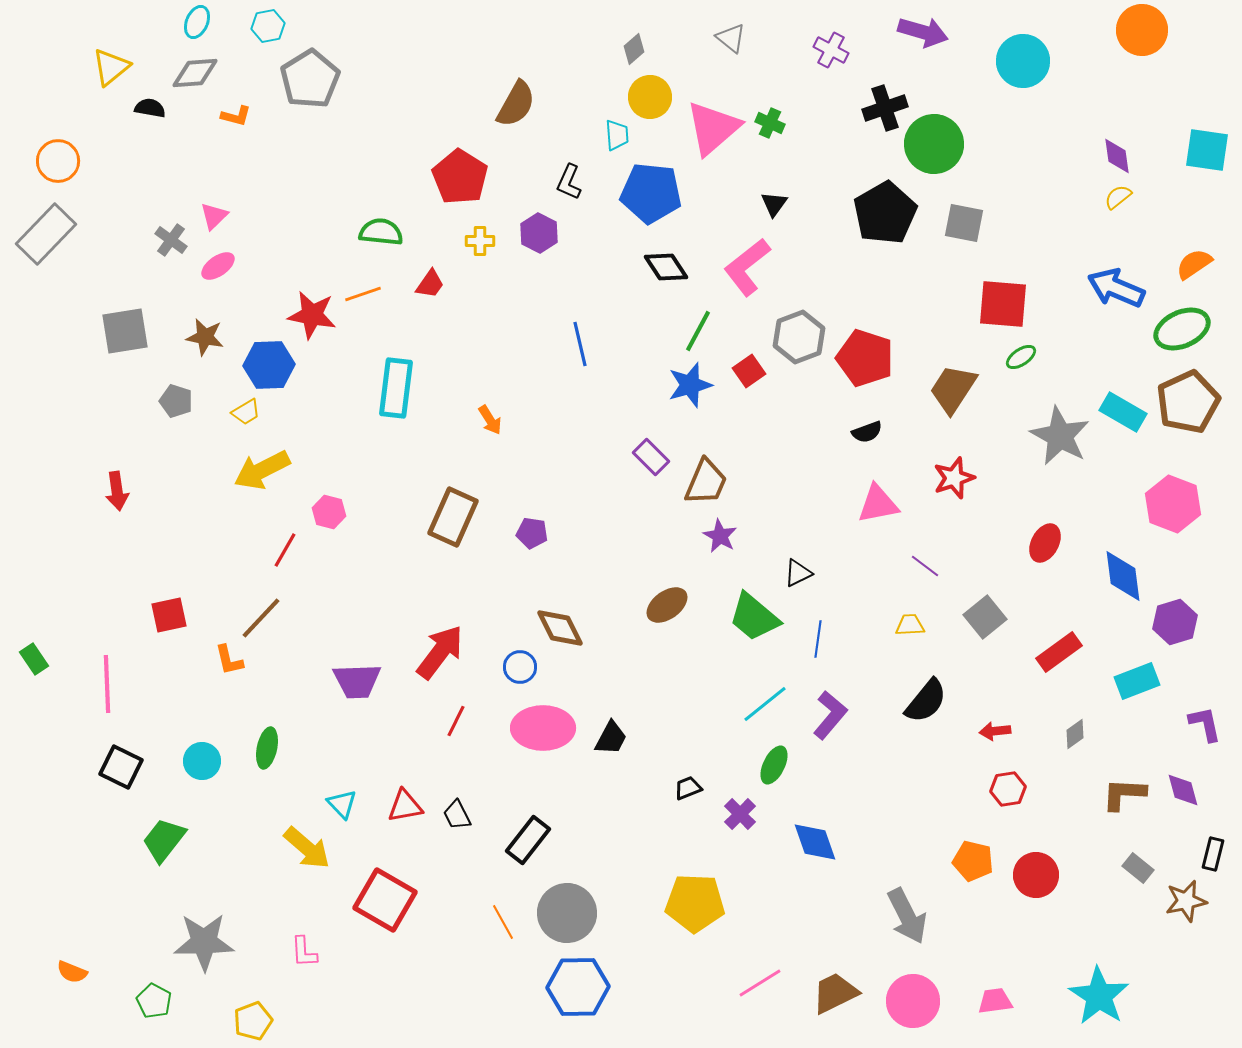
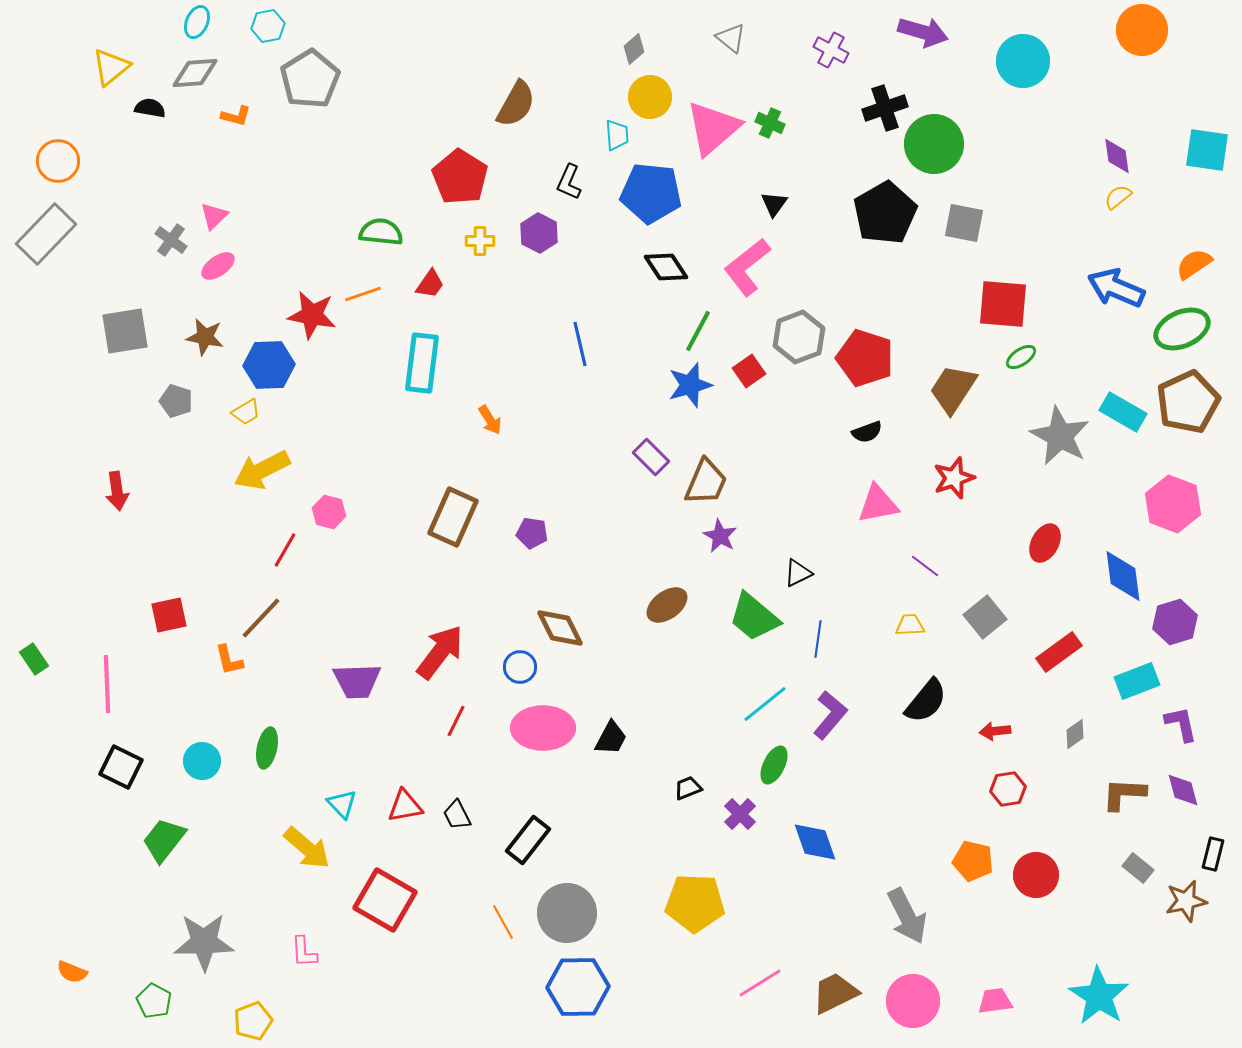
cyan rectangle at (396, 388): moved 26 px right, 25 px up
purple L-shape at (1205, 724): moved 24 px left
